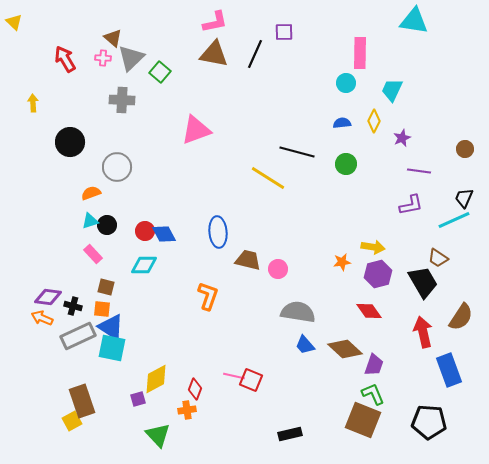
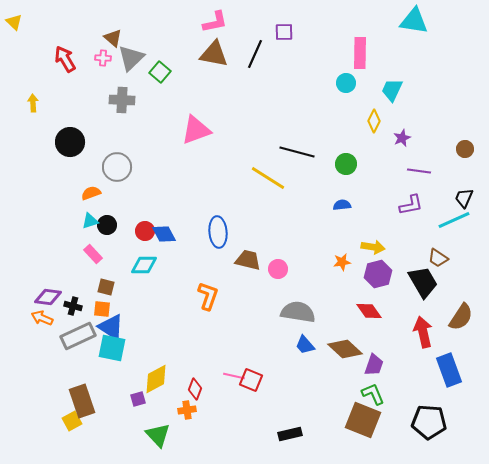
blue semicircle at (342, 123): moved 82 px down
